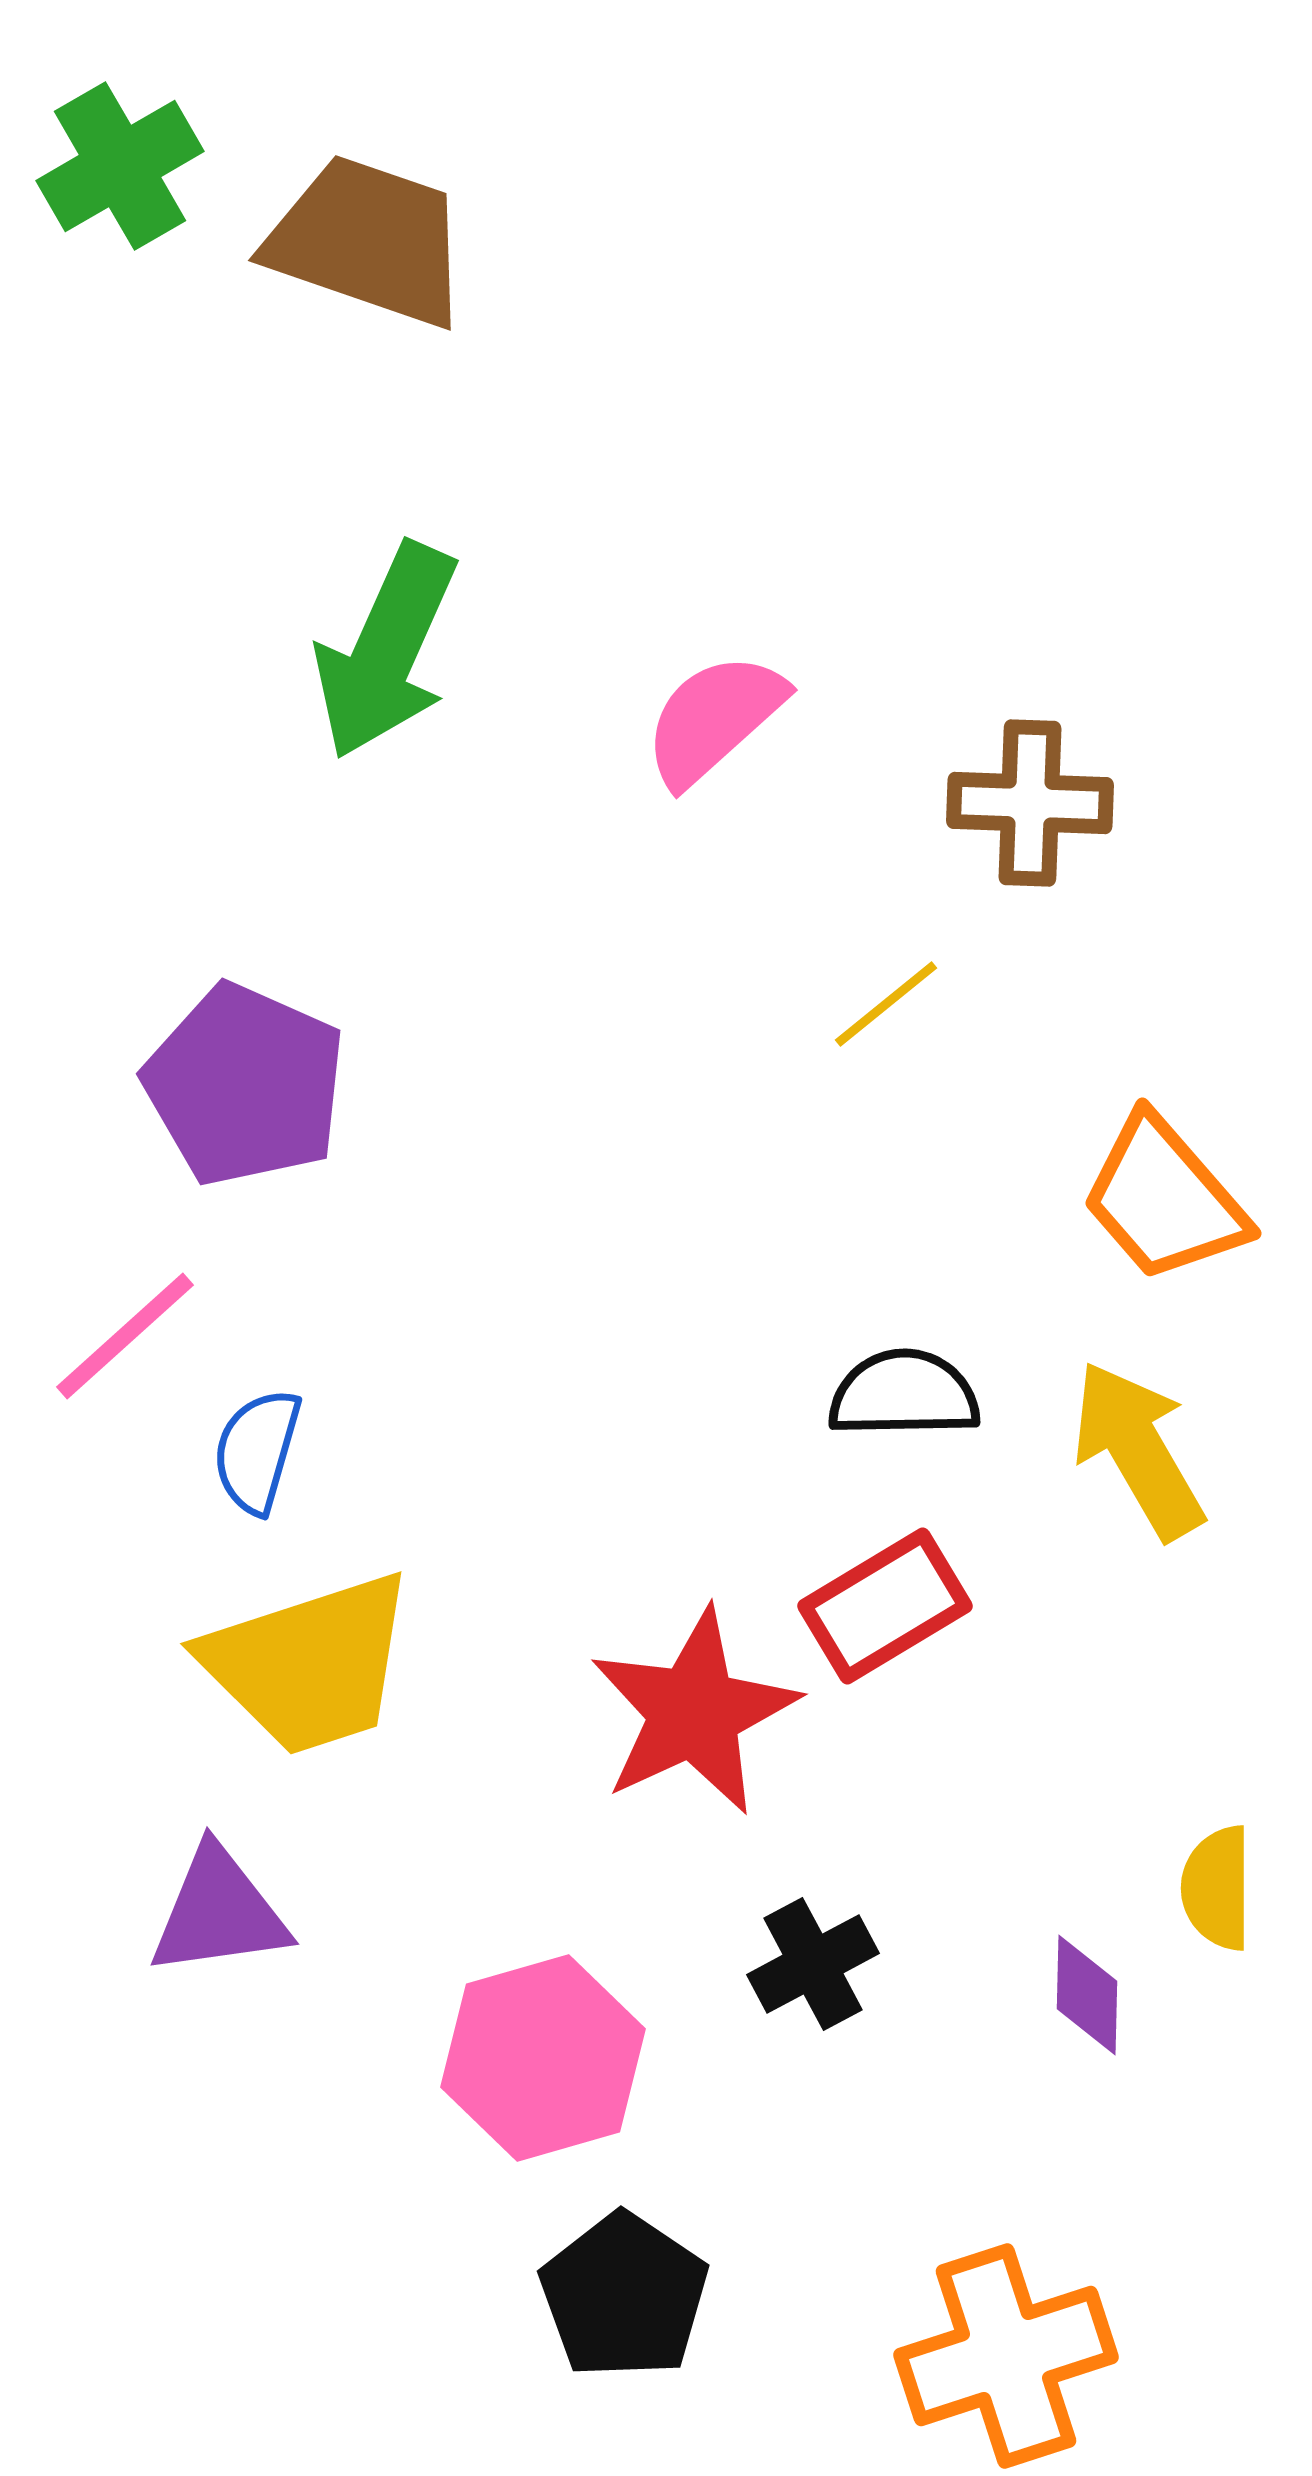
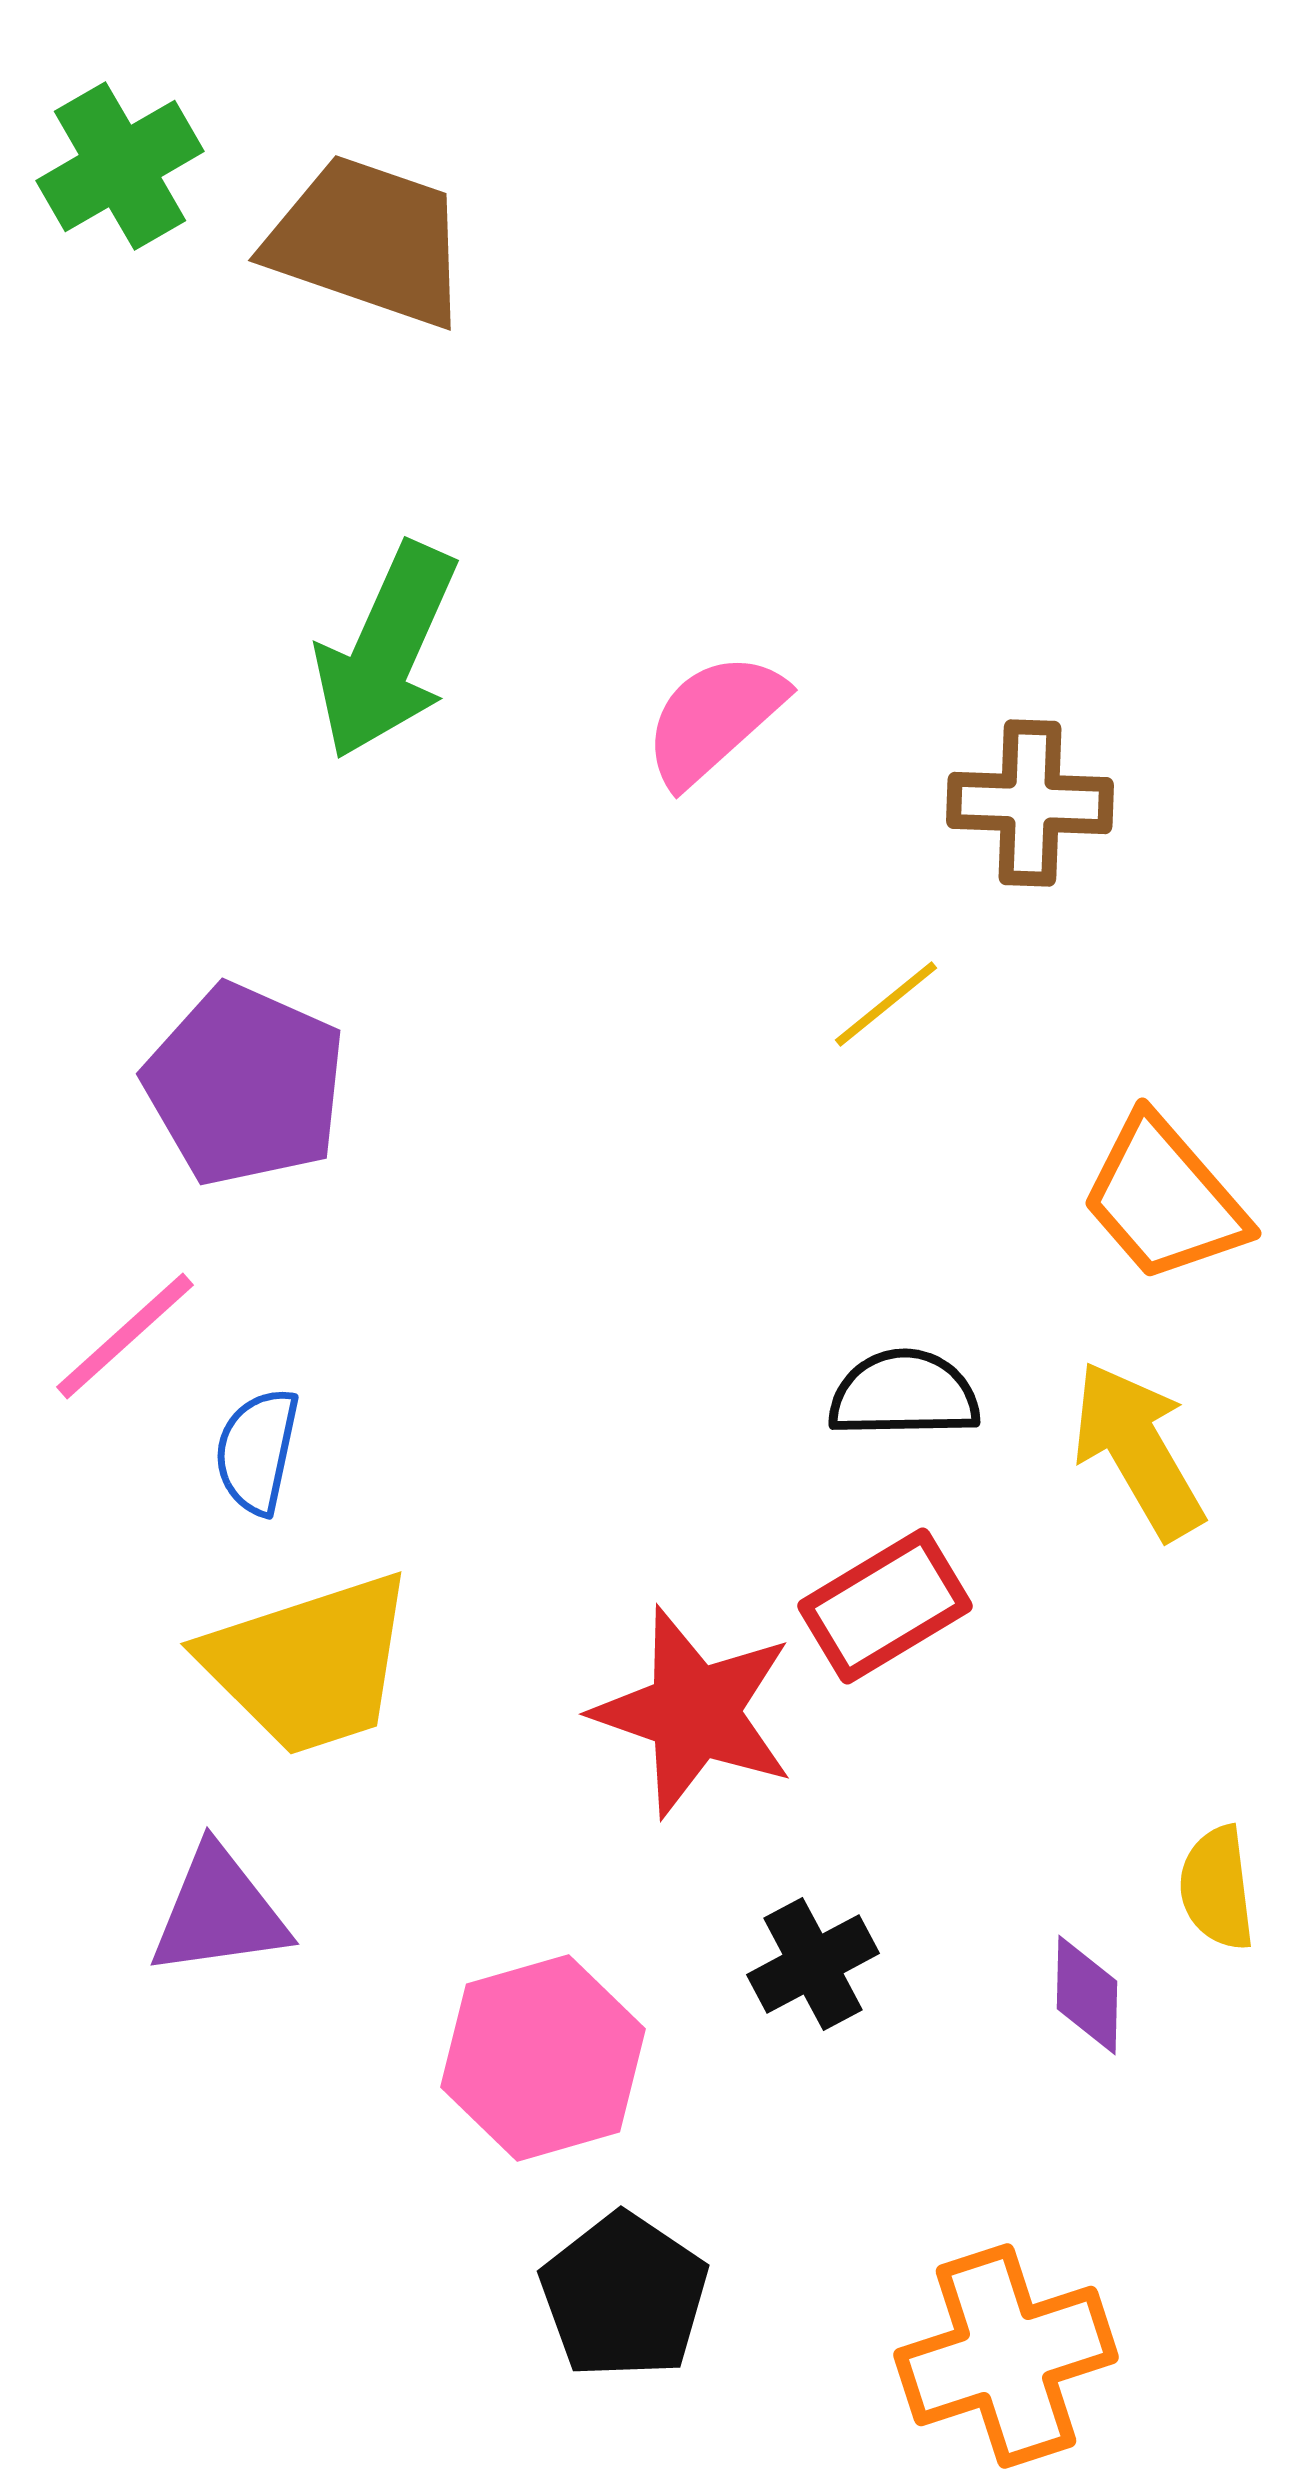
blue semicircle: rotated 4 degrees counterclockwise
red star: rotated 28 degrees counterclockwise
yellow semicircle: rotated 7 degrees counterclockwise
